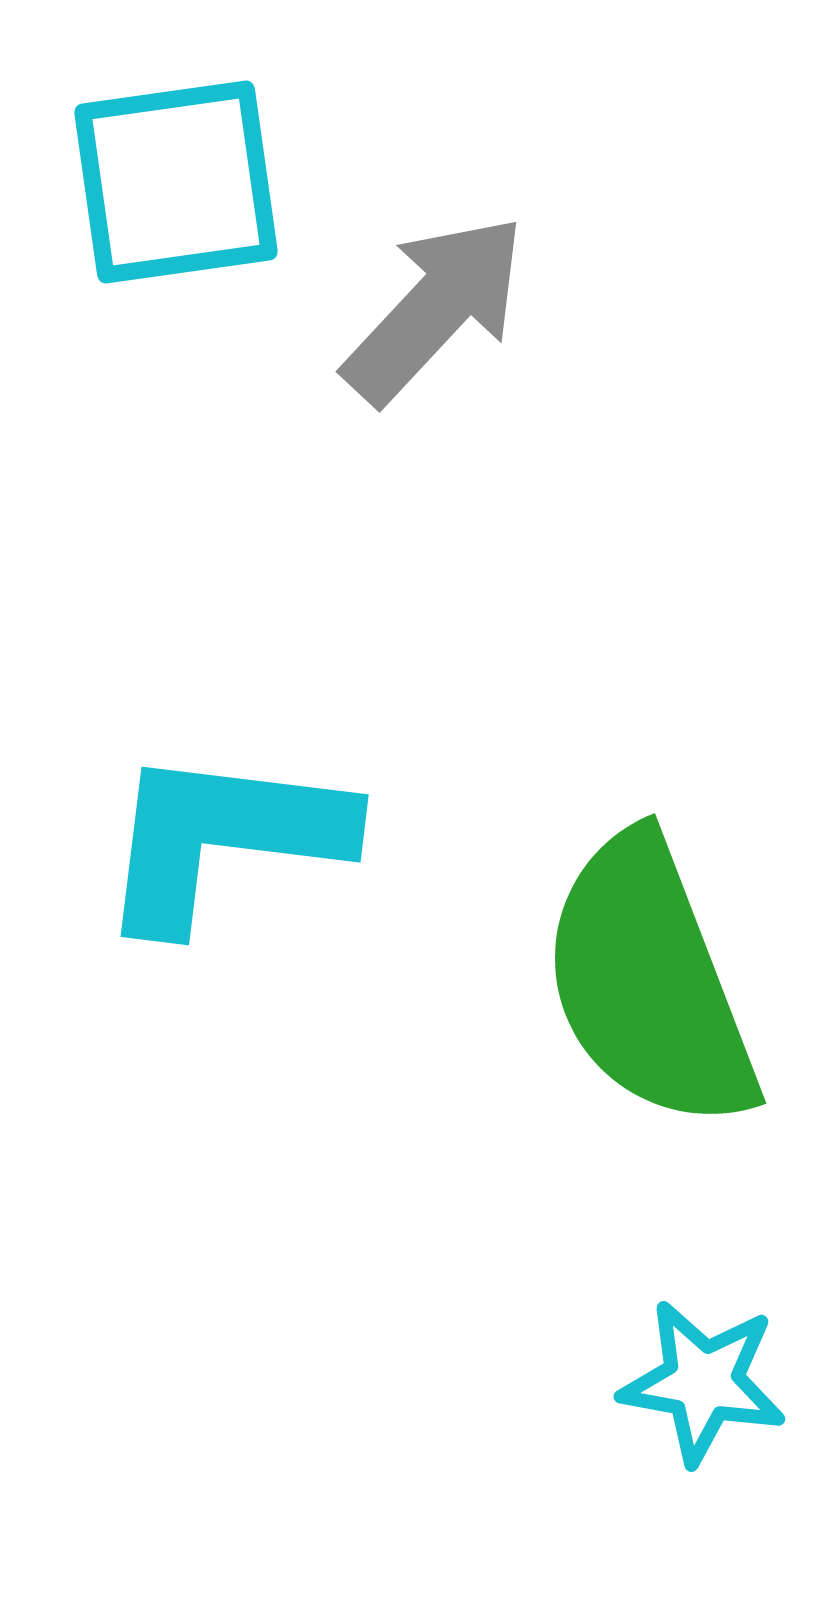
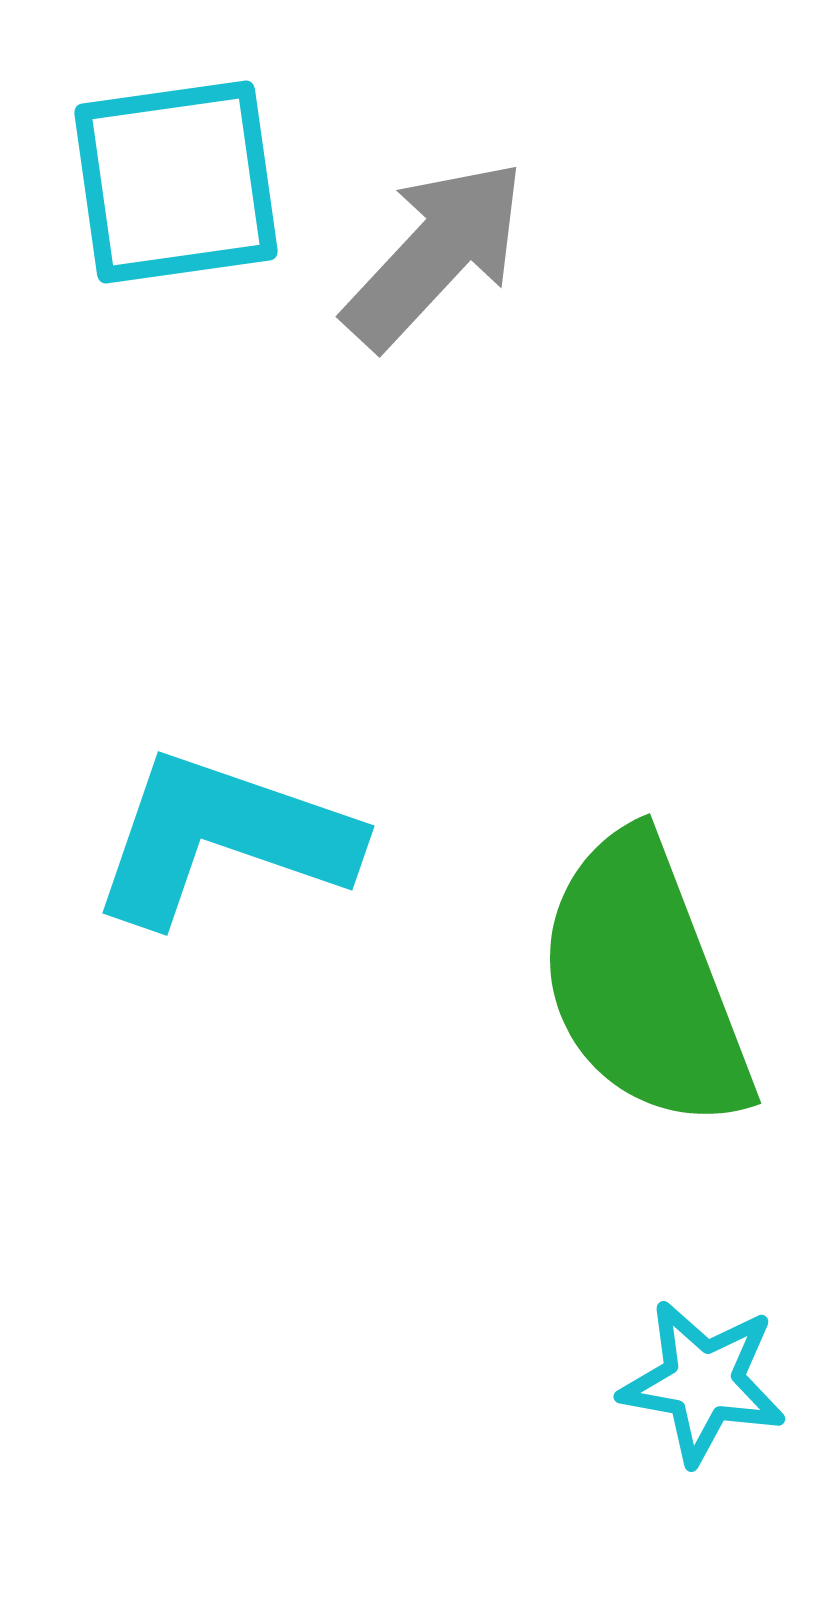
gray arrow: moved 55 px up
cyan L-shape: rotated 12 degrees clockwise
green semicircle: moved 5 px left
